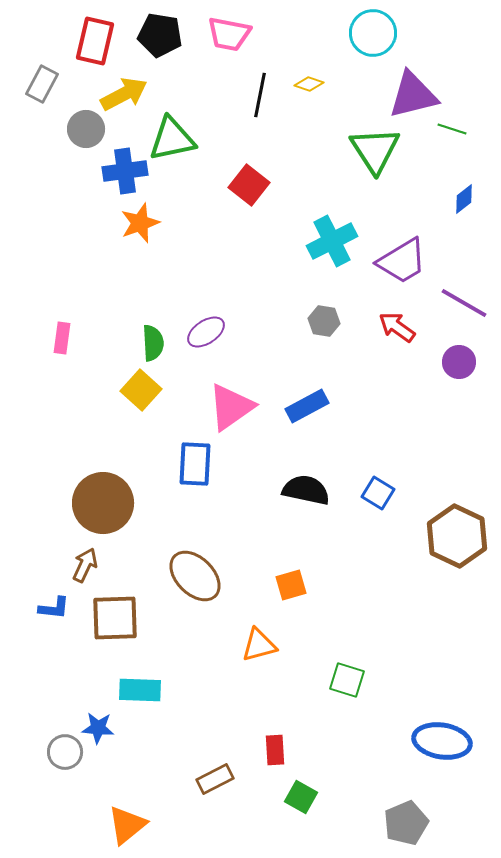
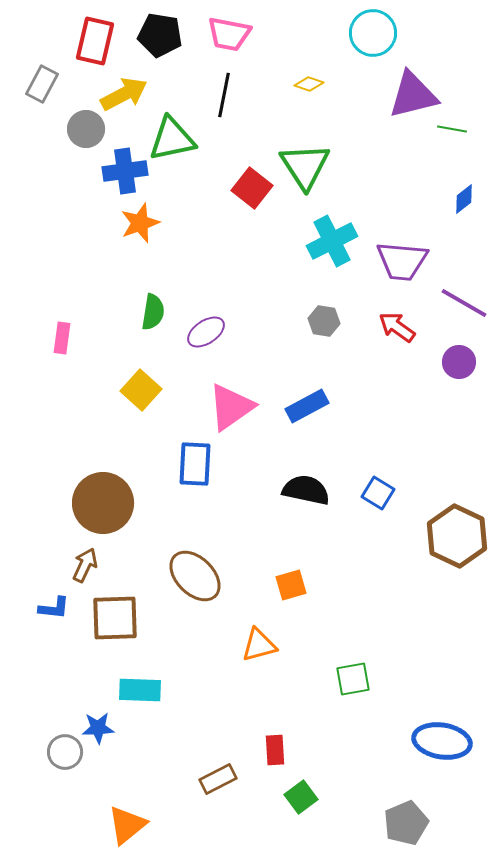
black line at (260, 95): moved 36 px left
green line at (452, 129): rotated 8 degrees counterclockwise
green triangle at (375, 150): moved 70 px left, 16 px down
red square at (249, 185): moved 3 px right, 3 px down
purple trapezoid at (402, 261): rotated 36 degrees clockwise
green semicircle at (153, 343): moved 31 px up; rotated 12 degrees clockwise
green square at (347, 680): moved 6 px right, 1 px up; rotated 27 degrees counterclockwise
blue star at (98, 728): rotated 8 degrees counterclockwise
brown rectangle at (215, 779): moved 3 px right
green square at (301, 797): rotated 24 degrees clockwise
